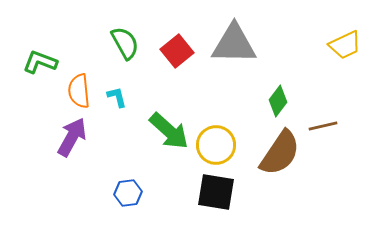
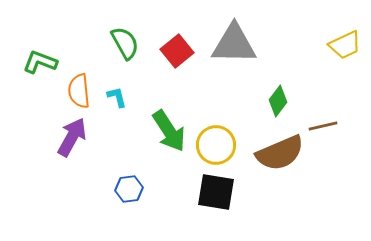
green arrow: rotated 15 degrees clockwise
brown semicircle: rotated 33 degrees clockwise
blue hexagon: moved 1 px right, 4 px up
